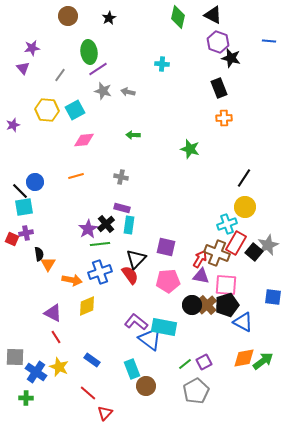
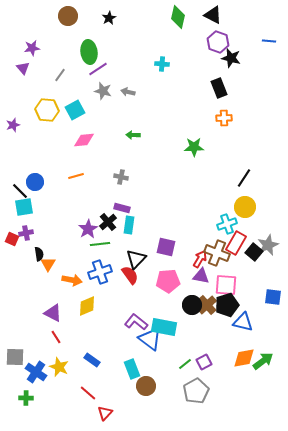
green star at (190, 149): moved 4 px right, 2 px up; rotated 18 degrees counterclockwise
black cross at (106, 224): moved 2 px right, 2 px up
blue triangle at (243, 322): rotated 15 degrees counterclockwise
